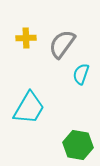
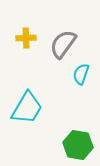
gray semicircle: moved 1 px right
cyan trapezoid: moved 2 px left
